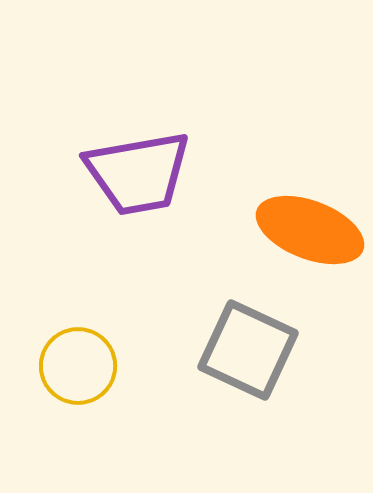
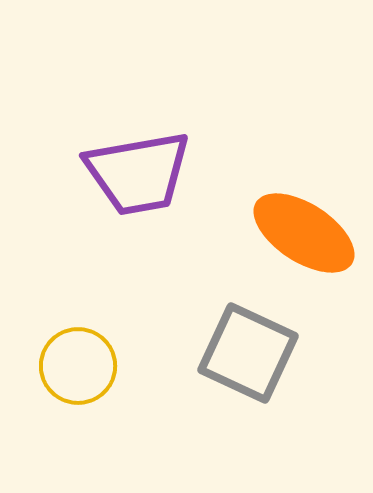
orange ellipse: moved 6 px left, 3 px down; rotated 12 degrees clockwise
gray square: moved 3 px down
